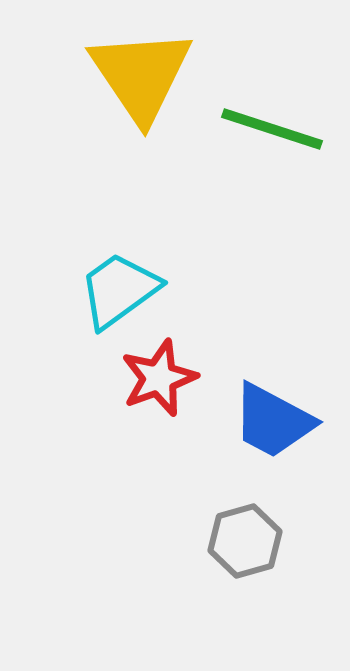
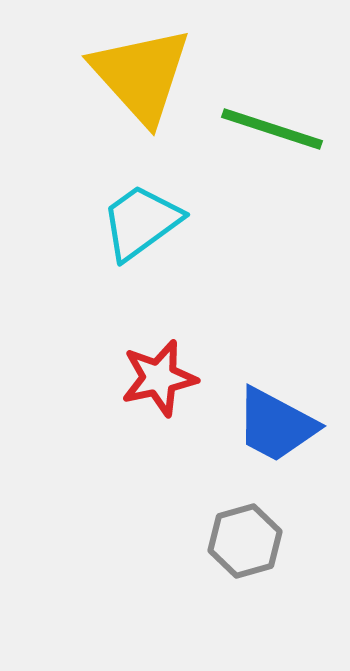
yellow triangle: rotated 8 degrees counterclockwise
cyan trapezoid: moved 22 px right, 68 px up
red star: rotated 8 degrees clockwise
blue trapezoid: moved 3 px right, 4 px down
